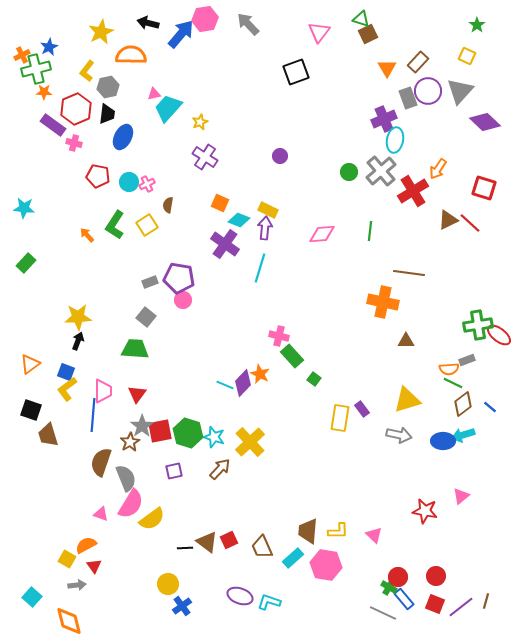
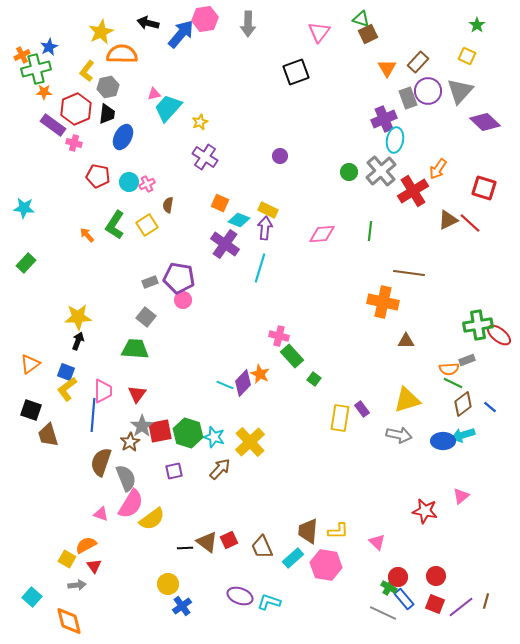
gray arrow at (248, 24): rotated 135 degrees counterclockwise
orange semicircle at (131, 55): moved 9 px left, 1 px up
pink triangle at (374, 535): moved 3 px right, 7 px down
